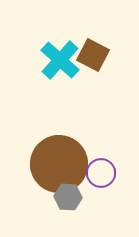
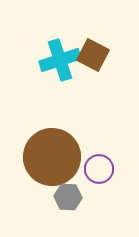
cyan cross: rotated 30 degrees clockwise
brown circle: moved 7 px left, 7 px up
purple circle: moved 2 px left, 4 px up
